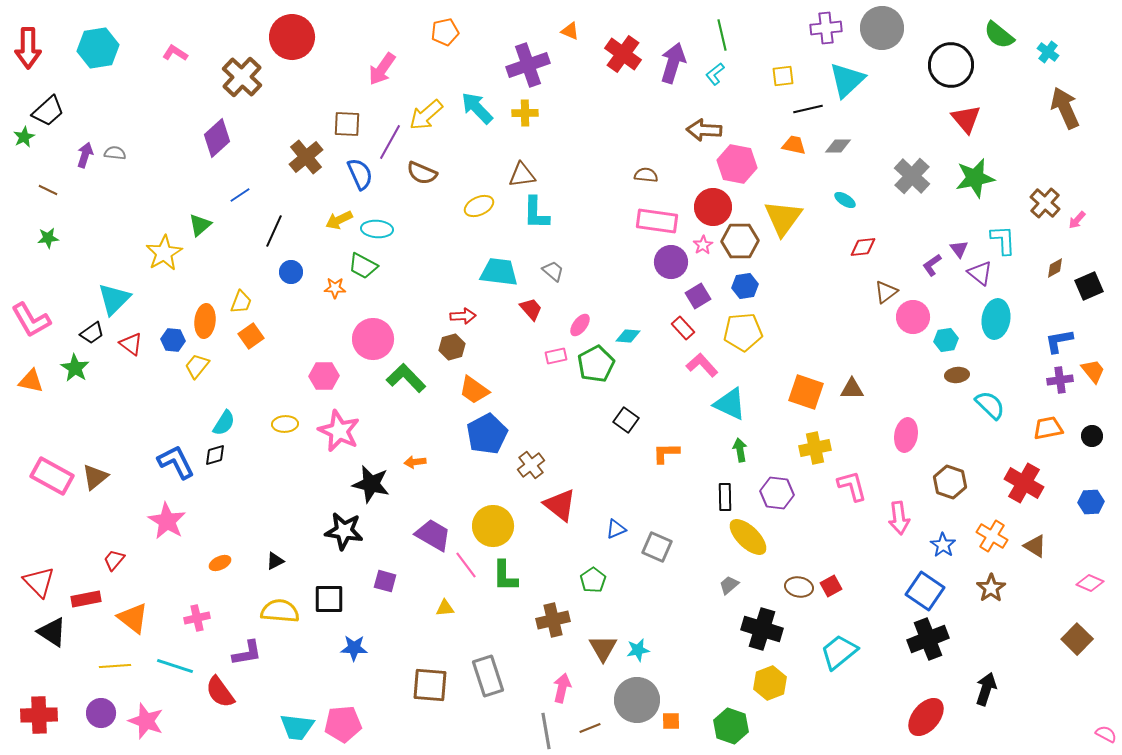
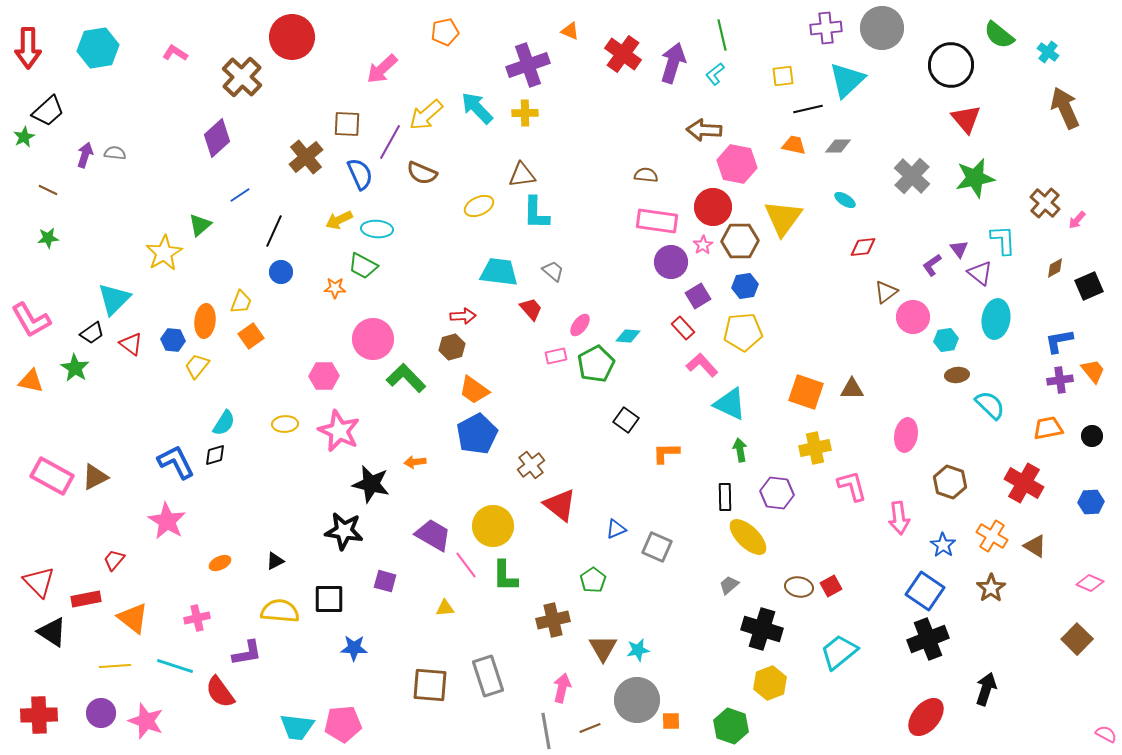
pink arrow at (382, 69): rotated 12 degrees clockwise
blue circle at (291, 272): moved 10 px left
blue pentagon at (487, 434): moved 10 px left
brown triangle at (95, 477): rotated 12 degrees clockwise
